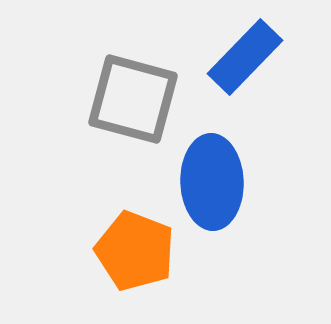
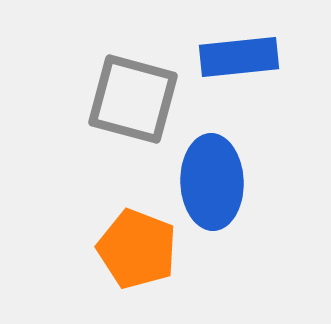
blue rectangle: moved 6 px left; rotated 40 degrees clockwise
orange pentagon: moved 2 px right, 2 px up
